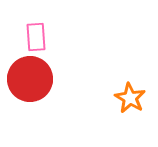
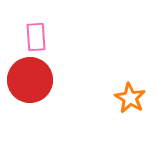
red circle: moved 1 px down
